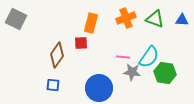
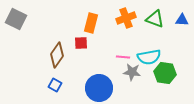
cyan semicircle: rotated 45 degrees clockwise
blue square: moved 2 px right; rotated 24 degrees clockwise
